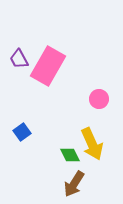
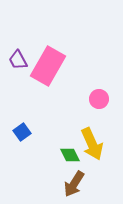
purple trapezoid: moved 1 px left, 1 px down
